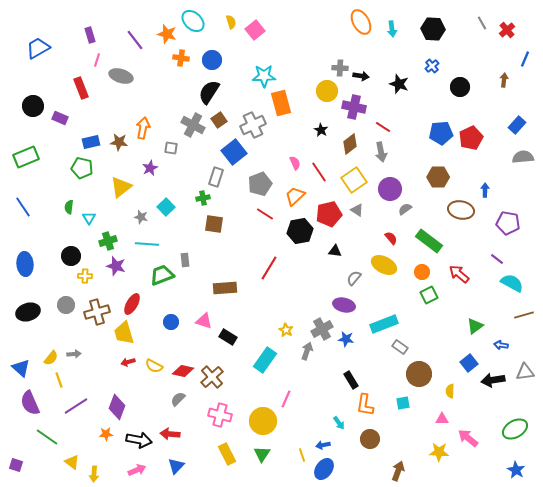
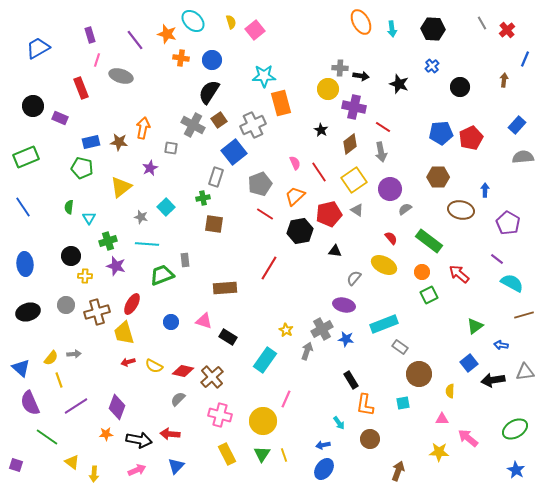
yellow circle at (327, 91): moved 1 px right, 2 px up
purple pentagon at (508, 223): rotated 20 degrees clockwise
yellow line at (302, 455): moved 18 px left
